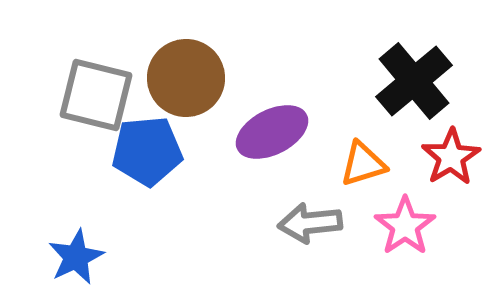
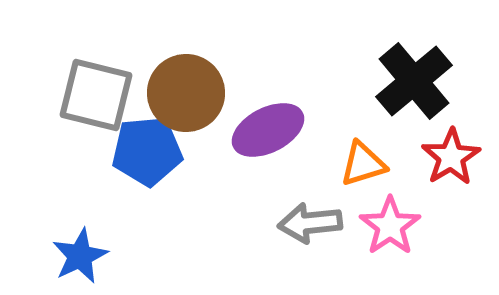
brown circle: moved 15 px down
purple ellipse: moved 4 px left, 2 px up
pink star: moved 15 px left
blue star: moved 4 px right, 1 px up
